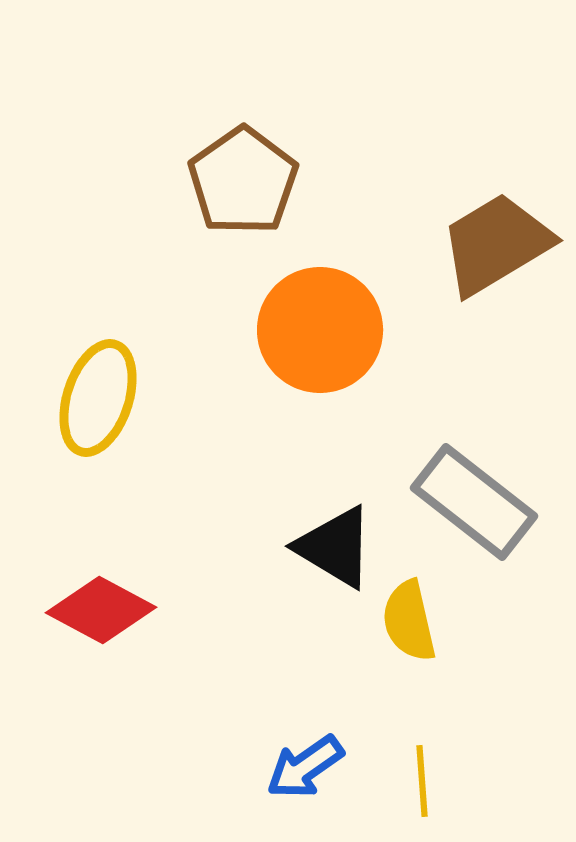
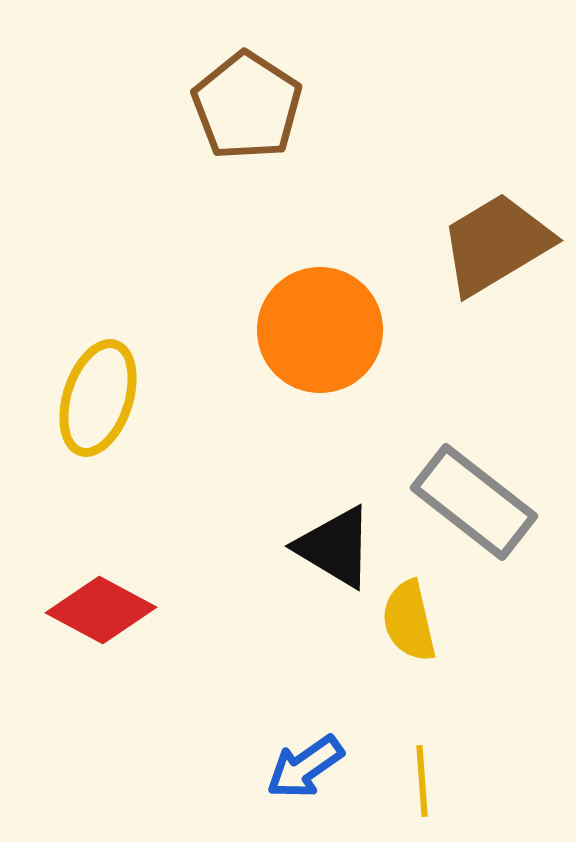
brown pentagon: moved 4 px right, 75 px up; rotated 4 degrees counterclockwise
